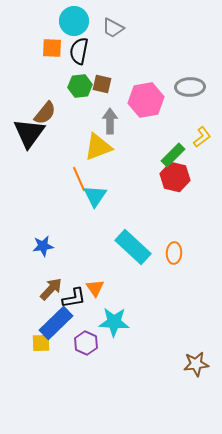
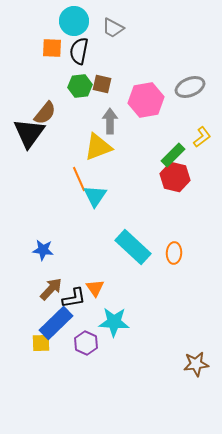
gray ellipse: rotated 20 degrees counterclockwise
blue star: moved 4 px down; rotated 15 degrees clockwise
